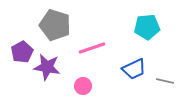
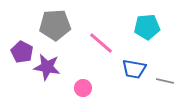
gray pentagon: rotated 20 degrees counterclockwise
pink line: moved 9 px right, 5 px up; rotated 60 degrees clockwise
purple pentagon: rotated 15 degrees counterclockwise
blue trapezoid: rotated 35 degrees clockwise
pink circle: moved 2 px down
